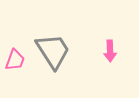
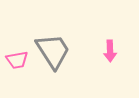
pink trapezoid: moved 2 px right; rotated 60 degrees clockwise
